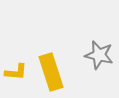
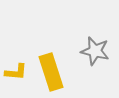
gray star: moved 4 px left, 4 px up
